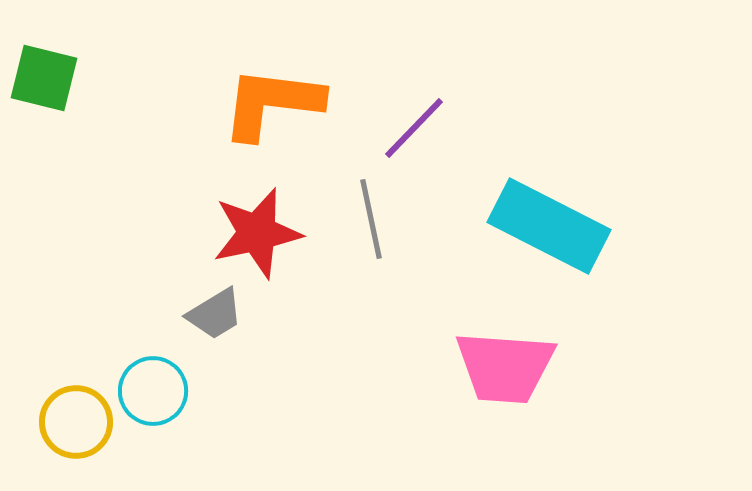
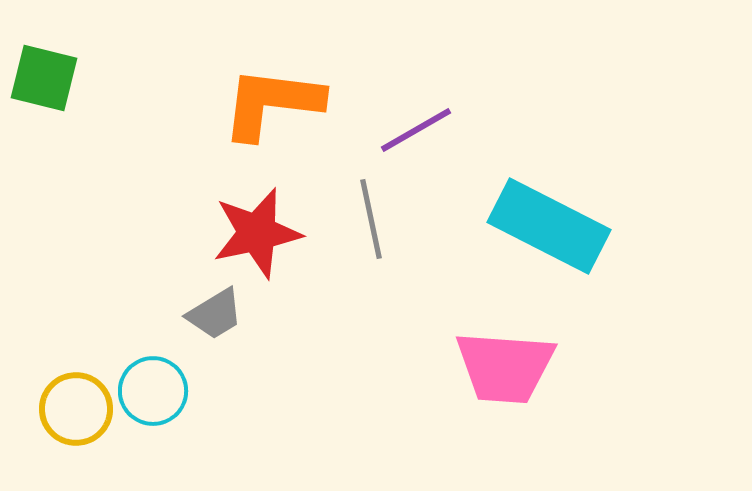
purple line: moved 2 px right, 2 px down; rotated 16 degrees clockwise
yellow circle: moved 13 px up
